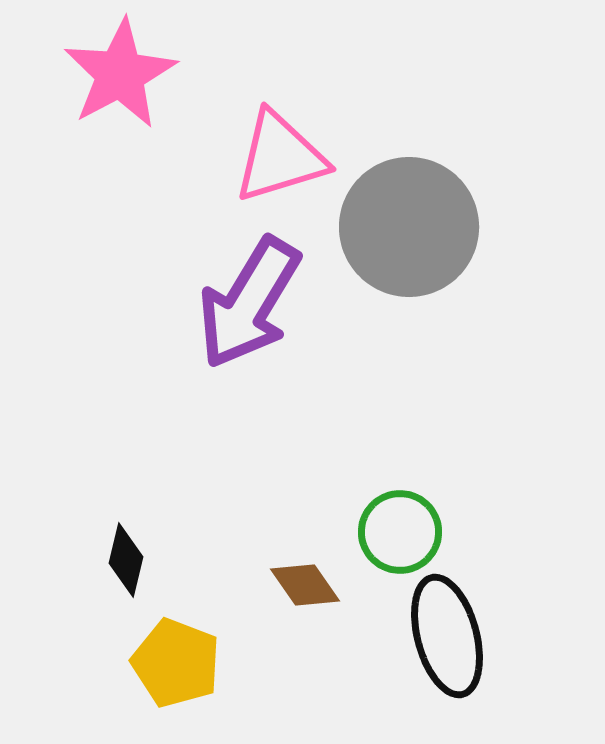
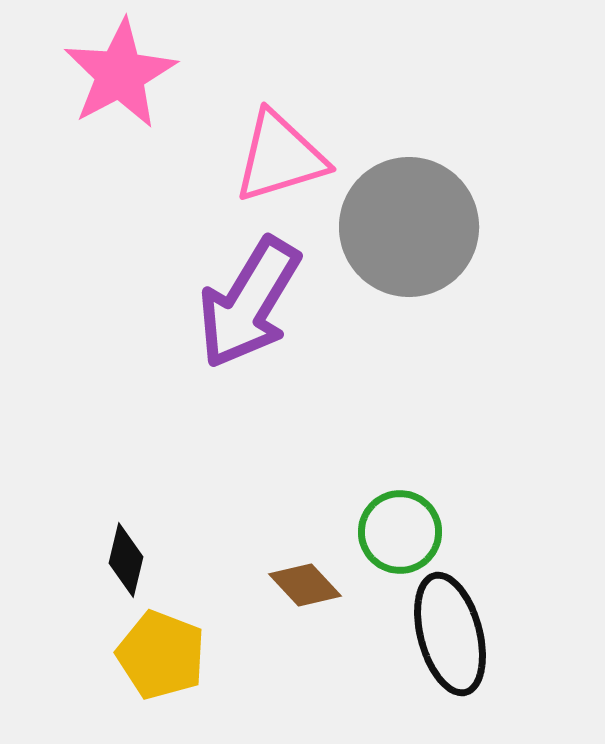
brown diamond: rotated 8 degrees counterclockwise
black ellipse: moved 3 px right, 2 px up
yellow pentagon: moved 15 px left, 8 px up
